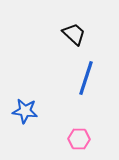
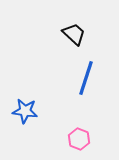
pink hexagon: rotated 20 degrees clockwise
